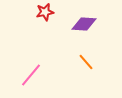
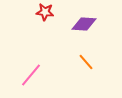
red star: rotated 18 degrees clockwise
